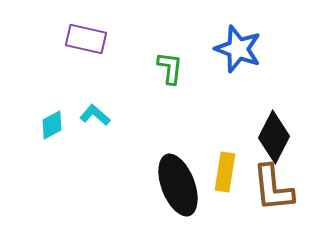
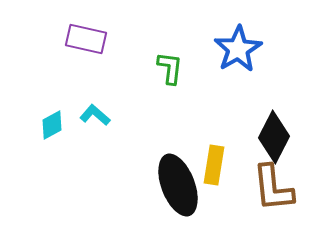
blue star: rotated 21 degrees clockwise
yellow rectangle: moved 11 px left, 7 px up
